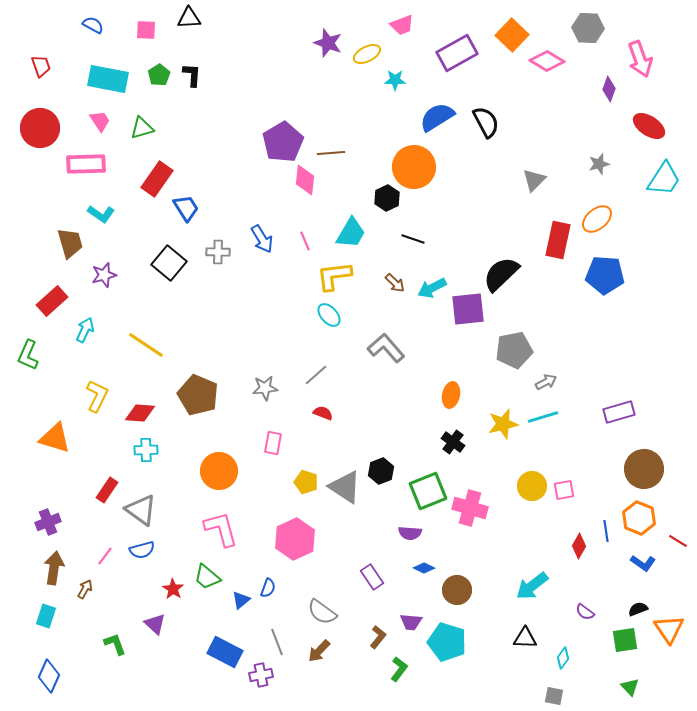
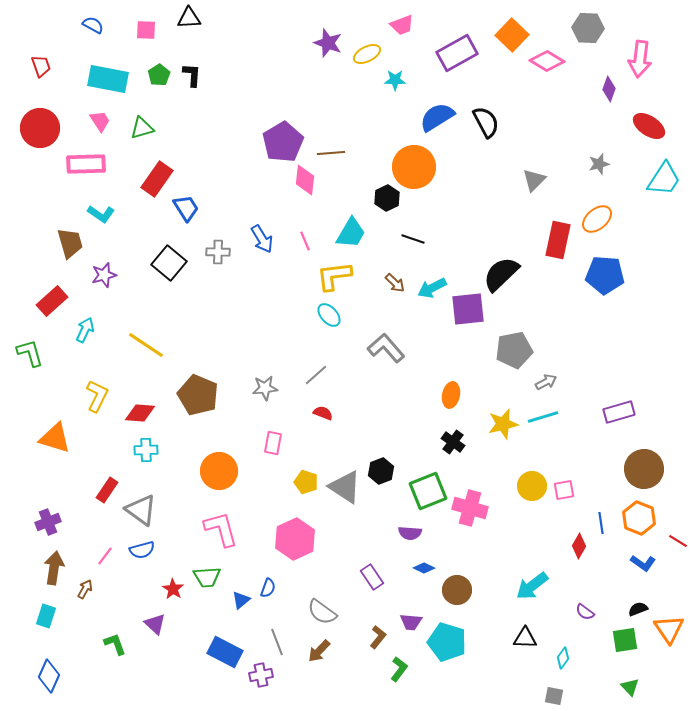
pink arrow at (640, 59): rotated 27 degrees clockwise
green L-shape at (28, 355): moved 2 px right, 2 px up; rotated 140 degrees clockwise
blue line at (606, 531): moved 5 px left, 8 px up
green trapezoid at (207, 577): rotated 44 degrees counterclockwise
